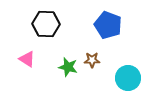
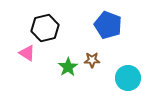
black hexagon: moved 1 px left, 4 px down; rotated 16 degrees counterclockwise
pink triangle: moved 6 px up
green star: rotated 24 degrees clockwise
